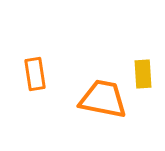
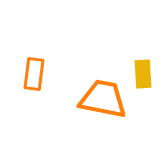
orange rectangle: moved 1 px left; rotated 16 degrees clockwise
